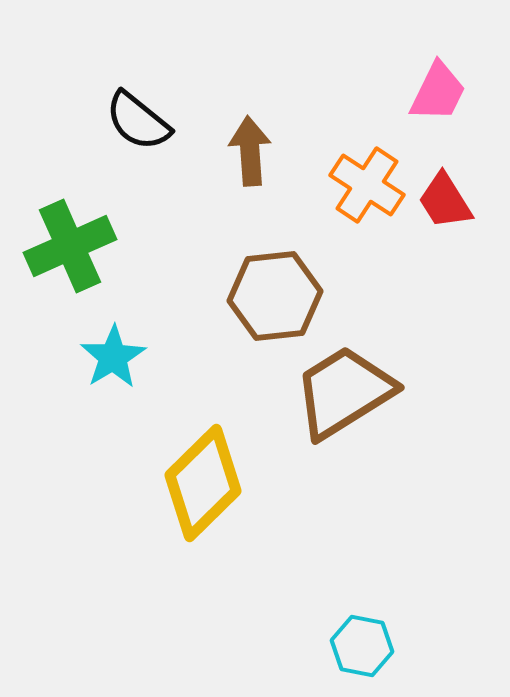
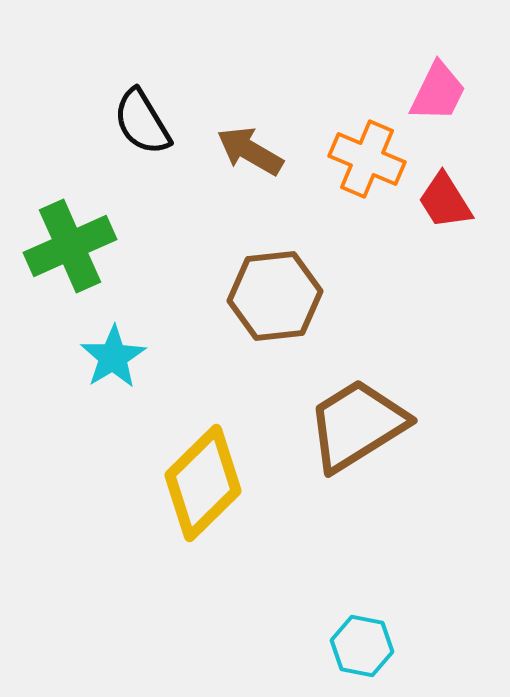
black semicircle: moved 4 px right, 1 px down; rotated 20 degrees clockwise
brown arrow: rotated 56 degrees counterclockwise
orange cross: moved 26 px up; rotated 10 degrees counterclockwise
brown trapezoid: moved 13 px right, 33 px down
